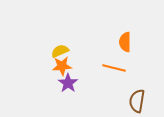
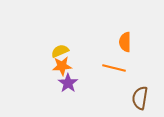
brown semicircle: moved 3 px right, 3 px up
